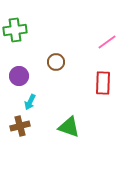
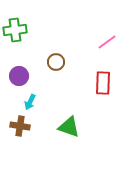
brown cross: rotated 24 degrees clockwise
